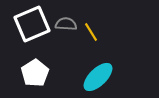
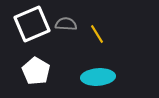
yellow line: moved 6 px right, 2 px down
white pentagon: moved 1 px right, 2 px up; rotated 8 degrees counterclockwise
cyan ellipse: rotated 40 degrees clockwise
